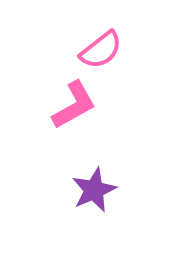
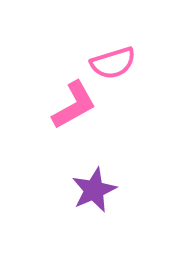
pink semicircle: moved 12 px right, 13 px down; rotated 21 degrees clockwise
